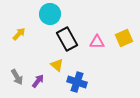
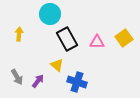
yellow arrow: rotated 40 degrees counterclockwise
yellow square: rotated 12 degrees counterclockwise
